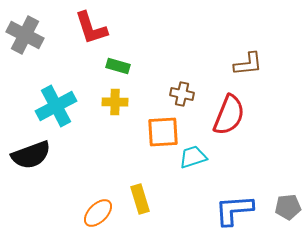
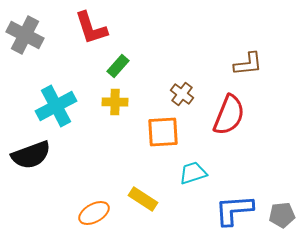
green rectangle: rotated 65 degrees counterclockwise
brown cross: rotated 25 degrees clockwise
cyan trapezoid: moved 16 px down
yellow rectangle: moved 3 px right; rotated 40 degrees counterclockwise
gray pentagon: moved 6 px left, 8 px down
orange ellipse: moved 4 px left; rotated 16 degrees clockwise
